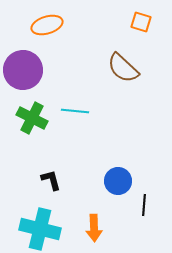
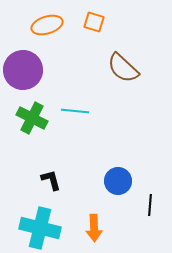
orange square: moved 47 px left
black line: moved 6 px right
cyan cross: moved 1 px up
